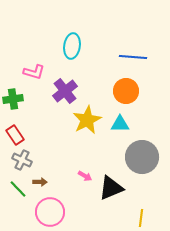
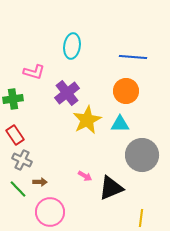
purple cross: moved 2 px right, 2 px down
gray circle: moved 2 px up
